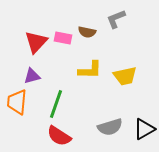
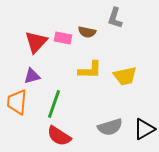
gray L-shape: moved 1 px left, 1 px up; rotated 50 degrees counterclockwise
green line: moved 2 px left
